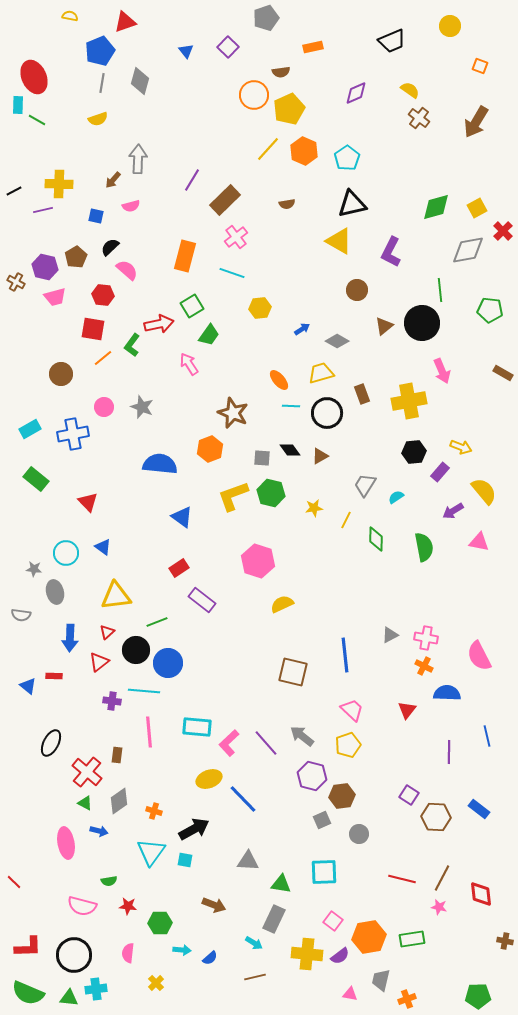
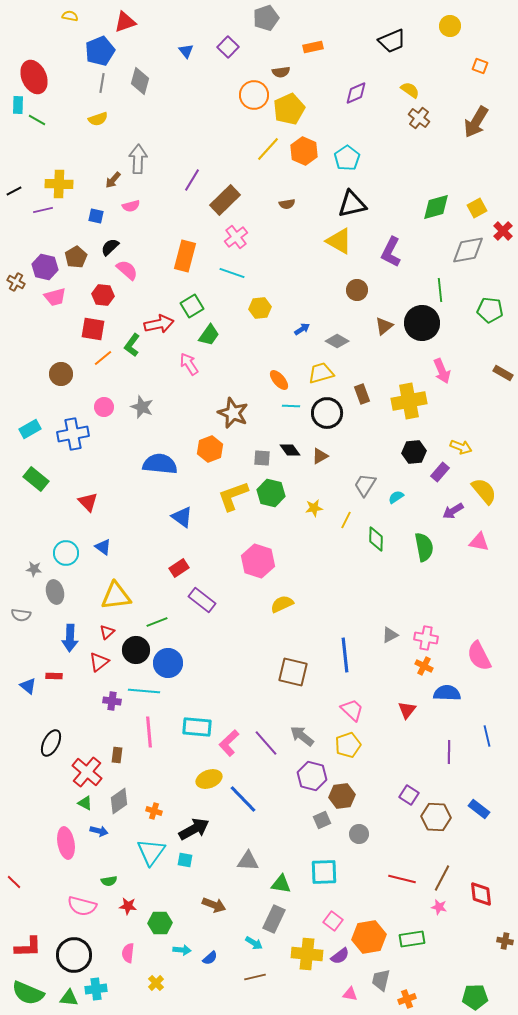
green pentagon at (478, 996): moved 3 px left, 1 px down
